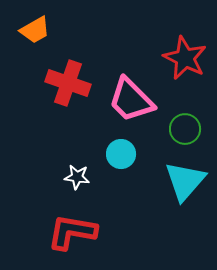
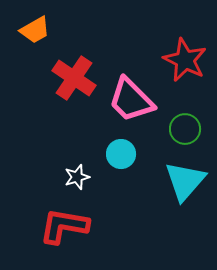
red star: moved 2 px down
red cross: moved 6 px right, 5 px up; rotated 15 degrees clockwise
white star: rotated 25 degrees counterclockwise
red L-shape: moved 8 px left, 6 px up
